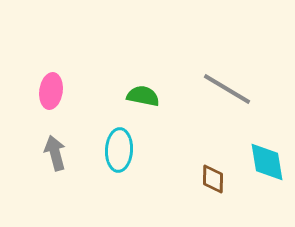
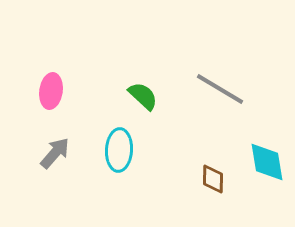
gray line: moved 7 px left
green semicircle: rotated 32 degrees clockwise
gray arrow: rotated 56 degrees clockwise
